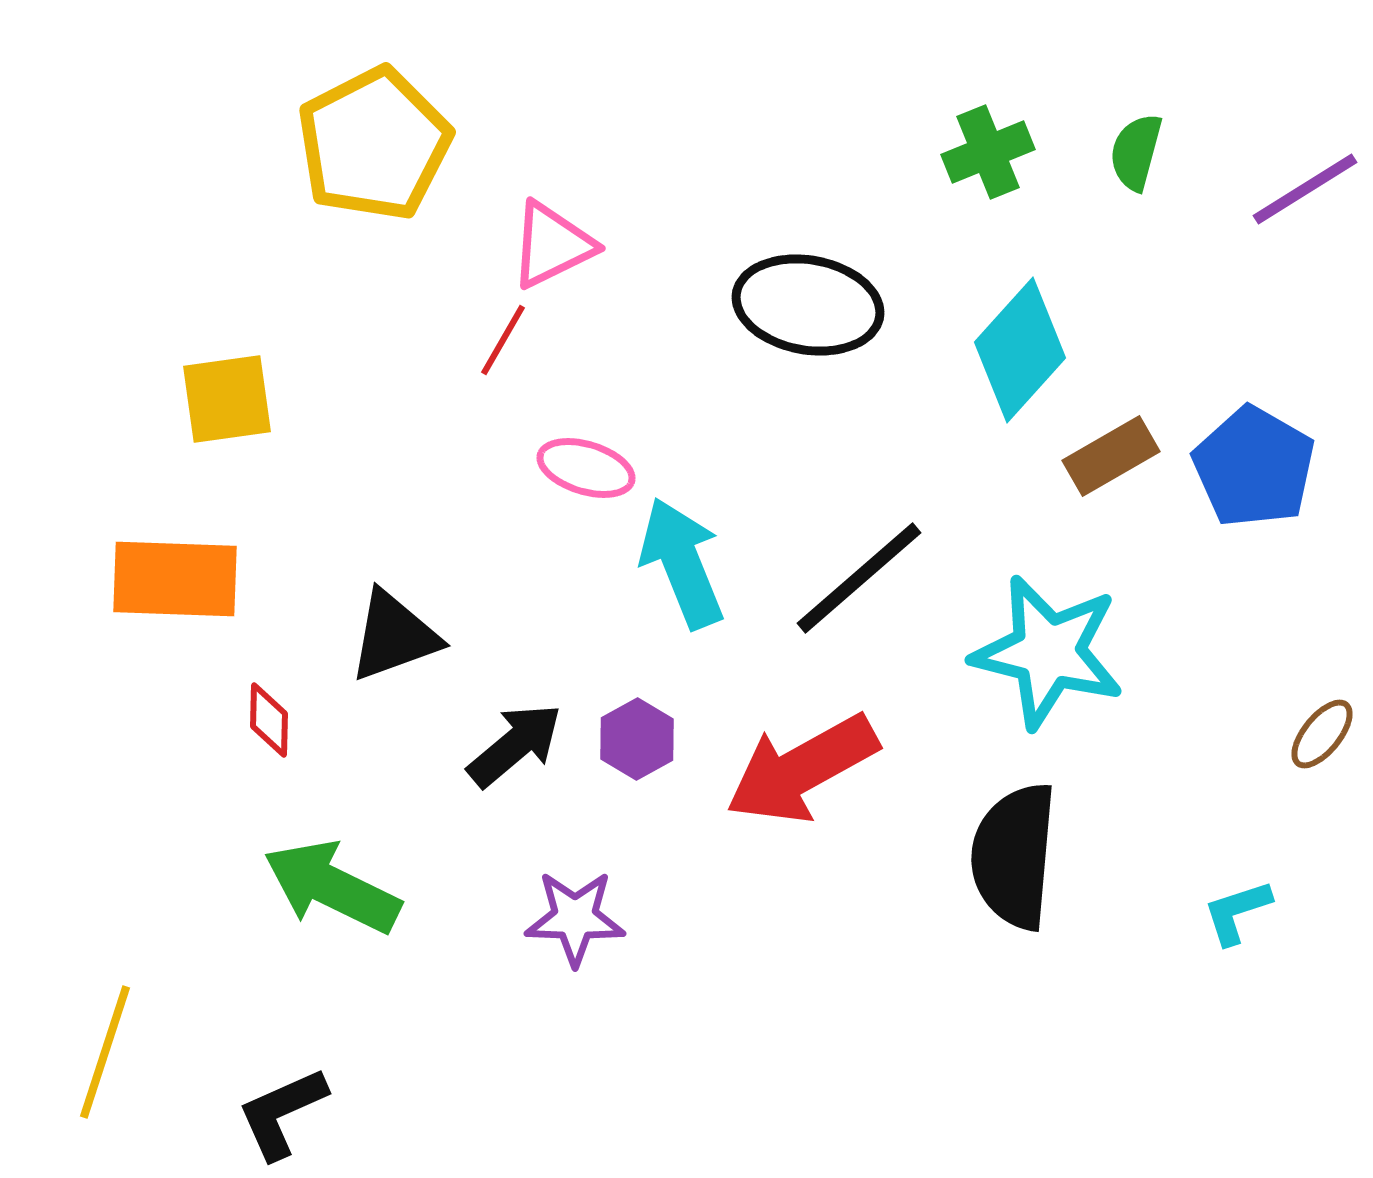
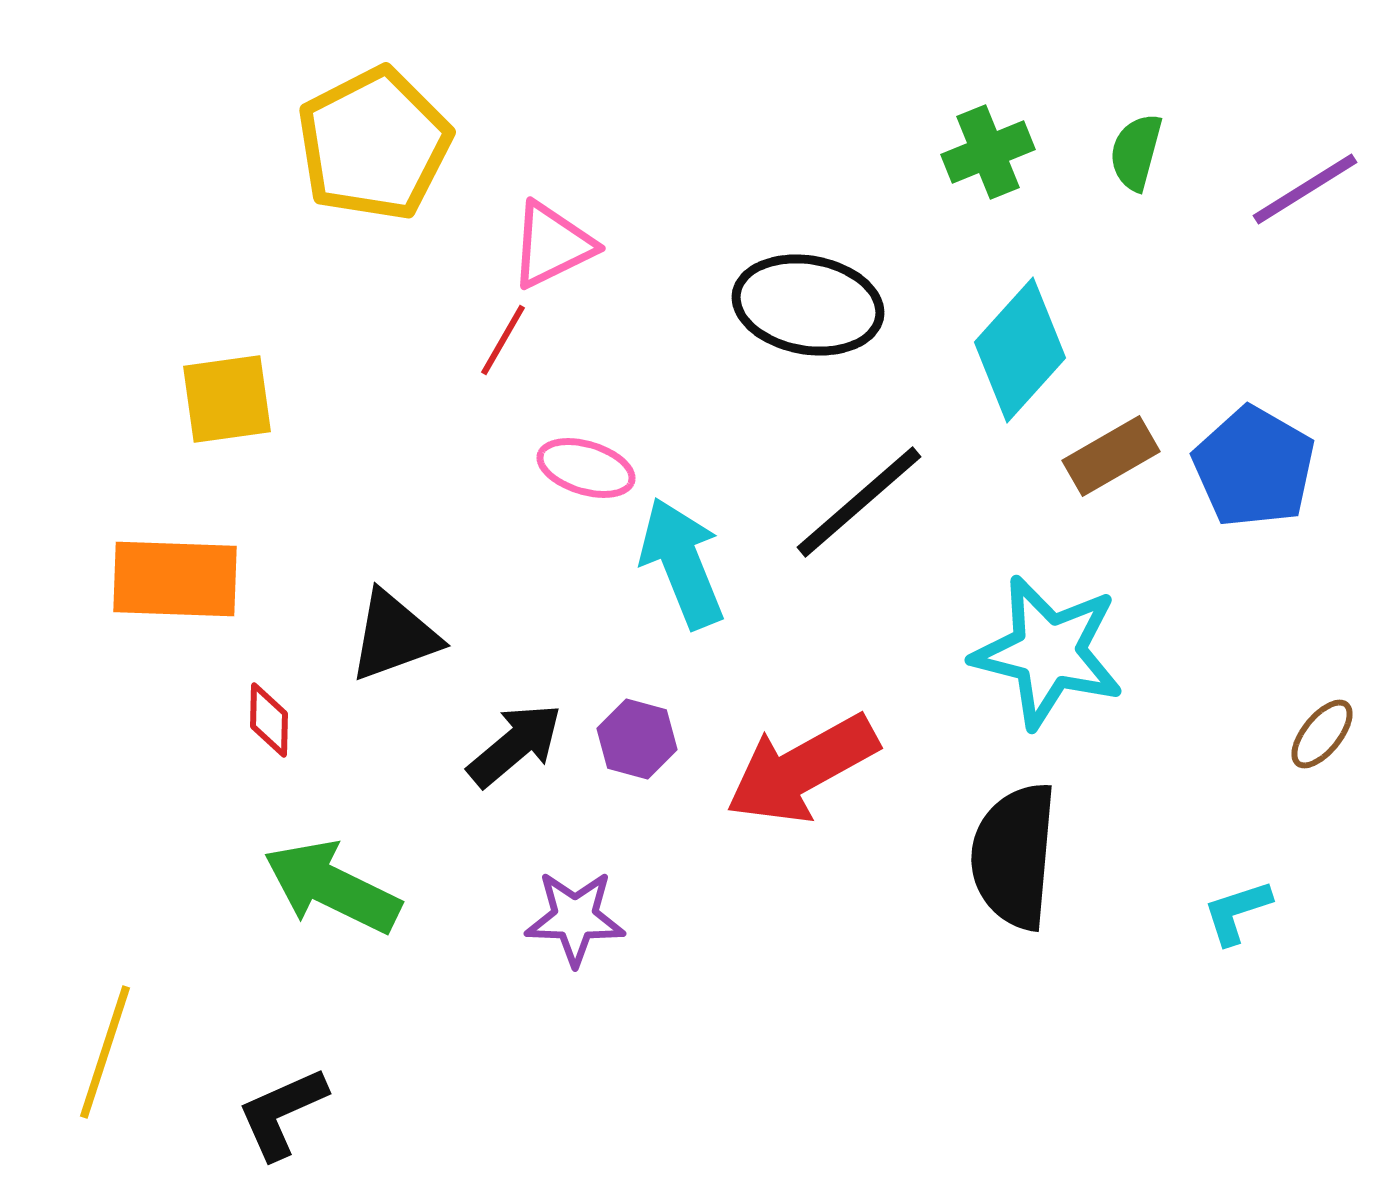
black line: moved 76 px up
purple hexagon: rotated 16 degrees counterclockwise
